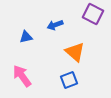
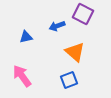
purple square: moved 10 px left
blue arrow: moved 2 px right, 1 px down
